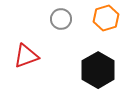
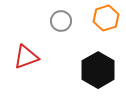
gray circle: moved 2 px down
red triangle: moved 1 px down
